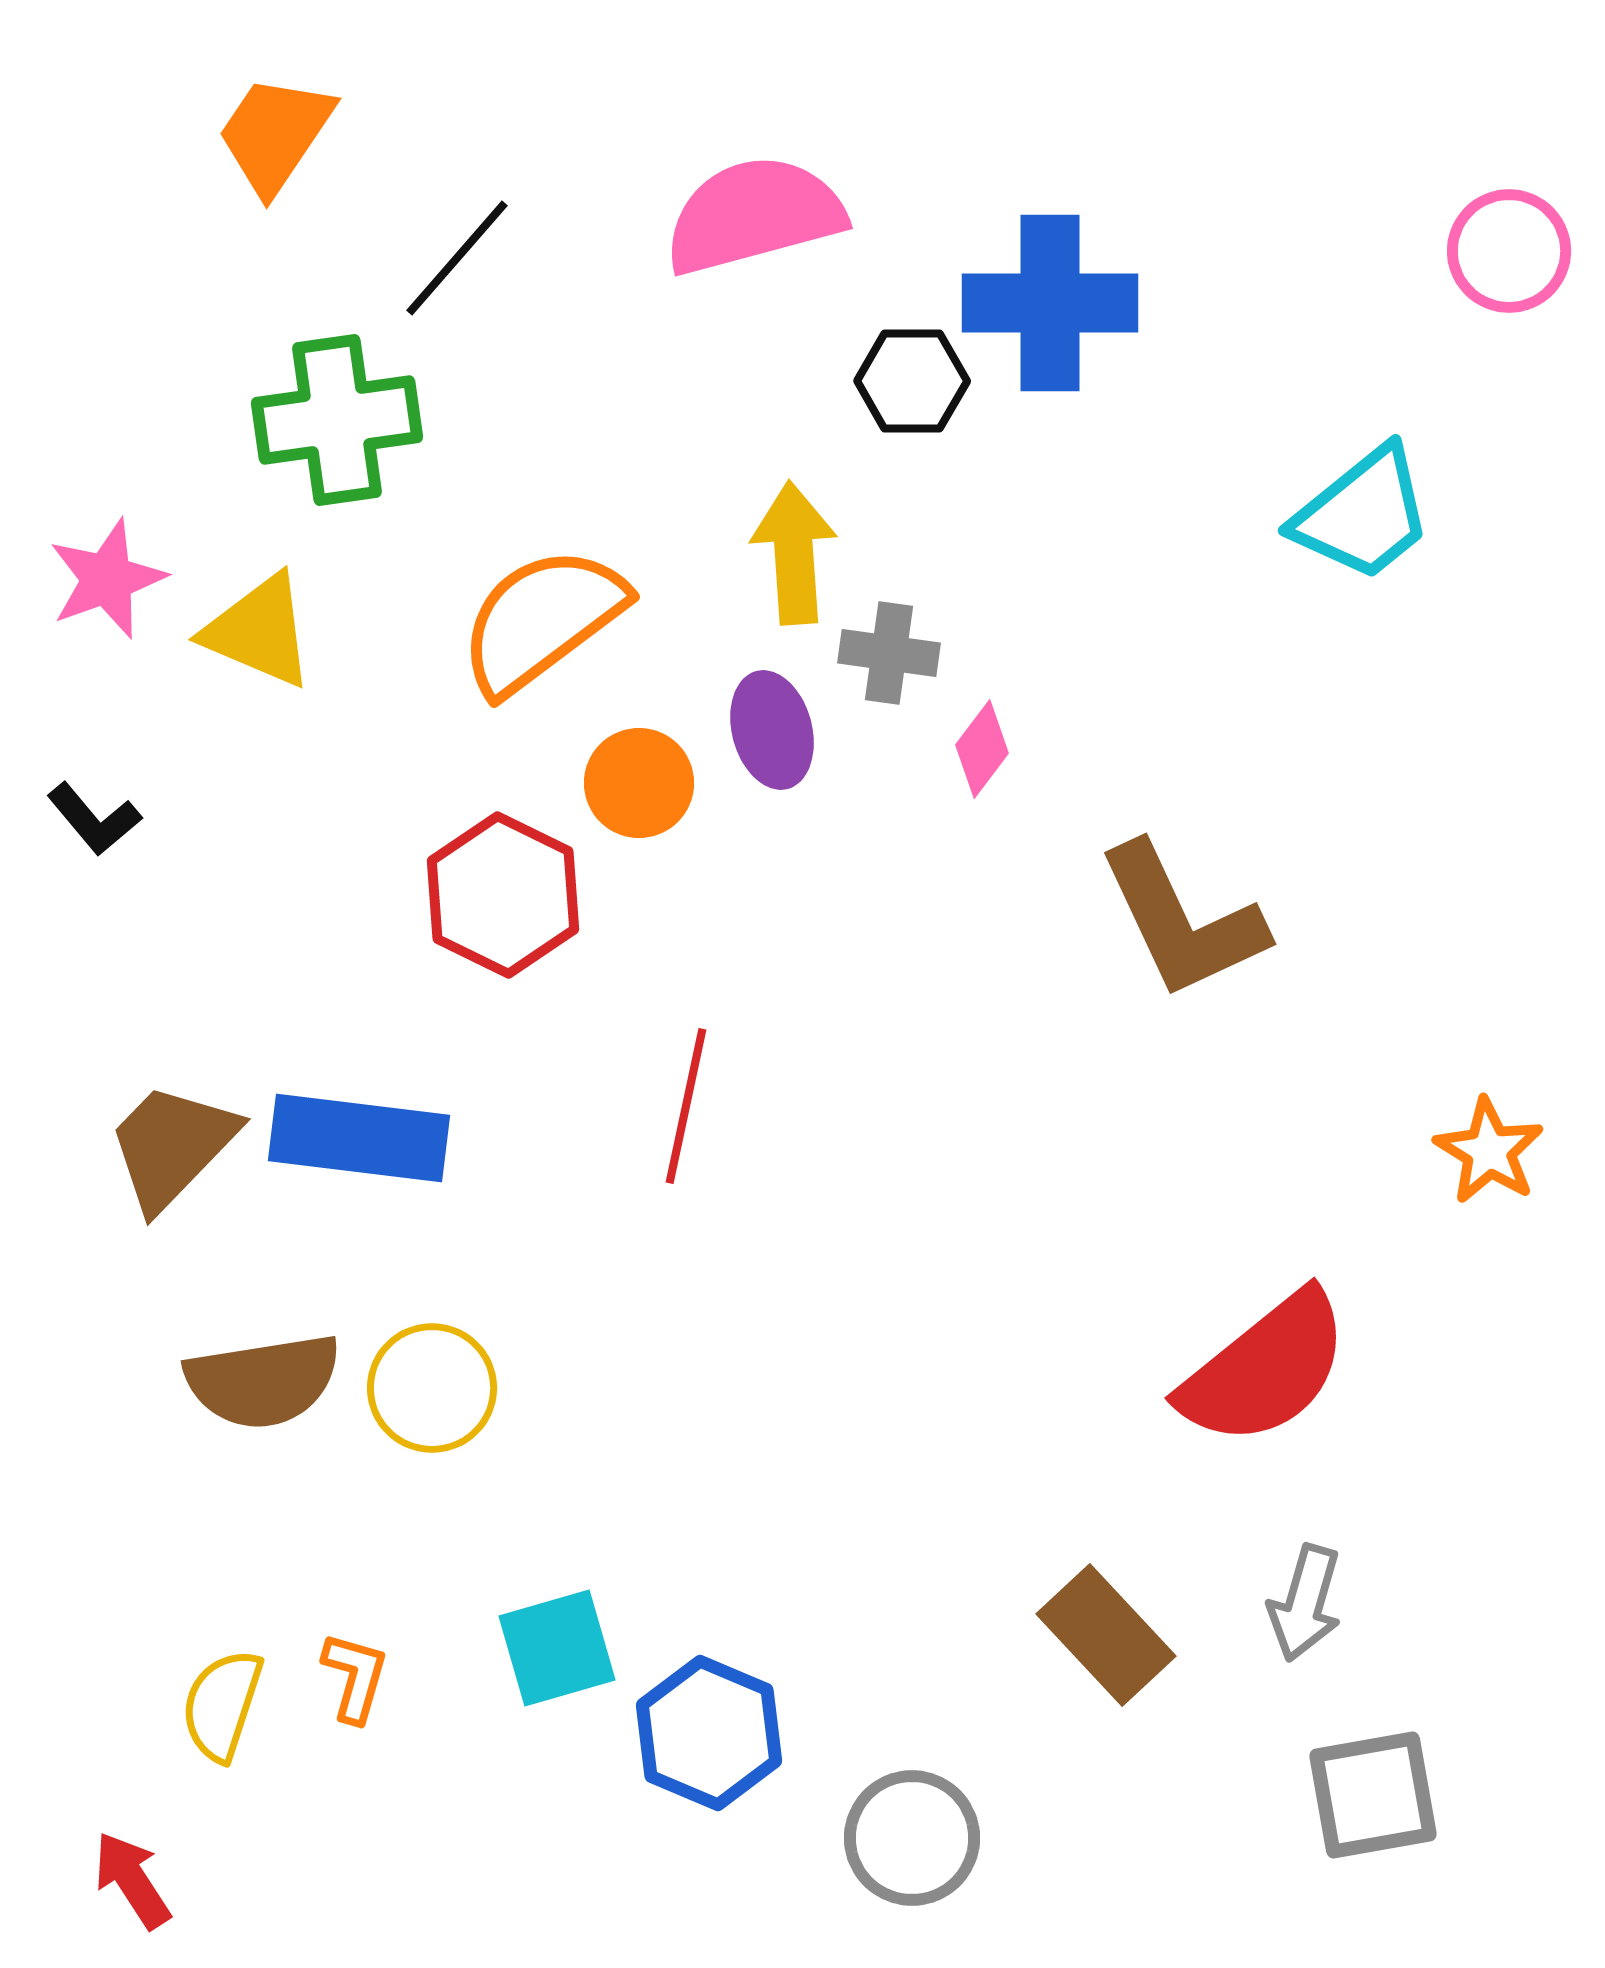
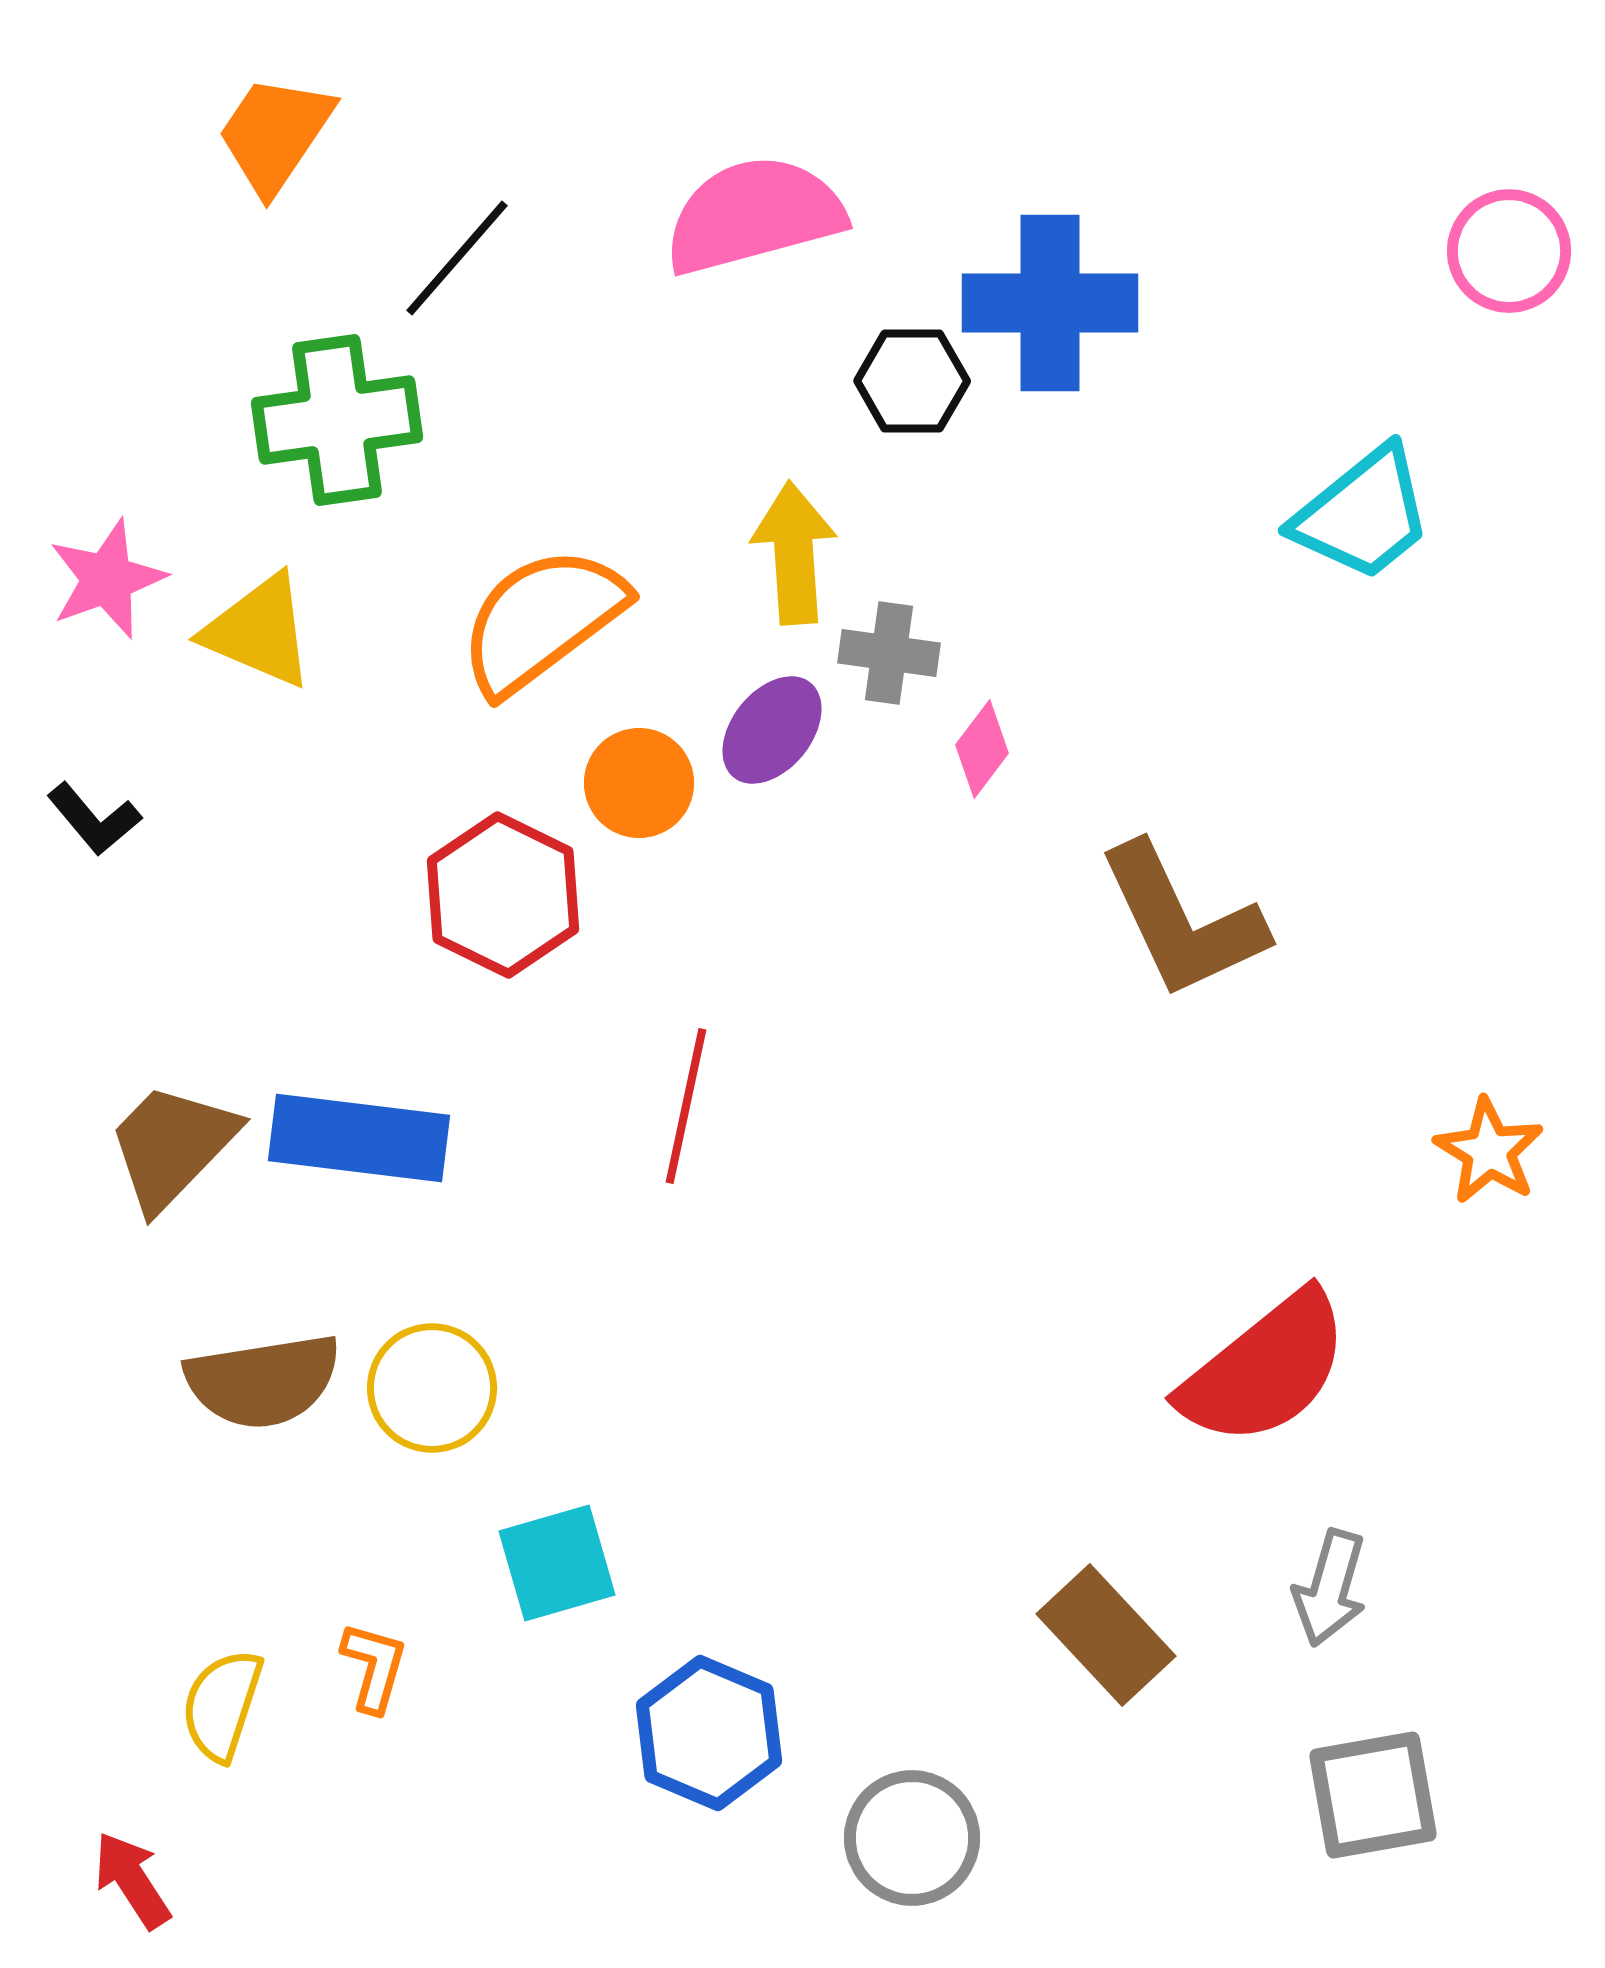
purple ellipse: rotated 54 degrees clockwise
gray arrow: moved 25 px right, 15 px up
cyan square: moved 85 px up
orange L-shape: moved 19 px right, 10 px up
